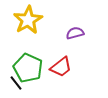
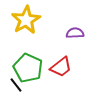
yellow star: moved 2 px left
purple semicircle: rotated 12 degrees clockwise
black line: moved 2 px down
